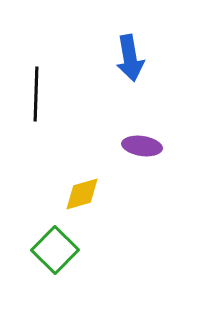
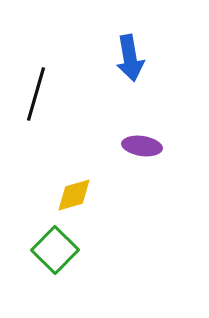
black line: rotated 14 degrees clockwise
yellow diamond: moved 8 px left, 1 px down
